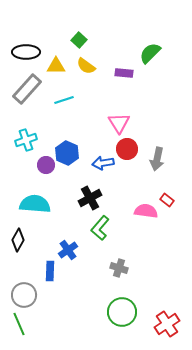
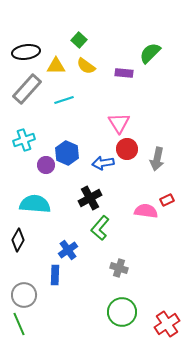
black ellipse: rotated 8 degrees counterclockwise
cyan cross: moved 2 px left
red rectangle: rotated 64 degrees counterclockwise
blue rectangle: moved 5 px right, 4 px down
